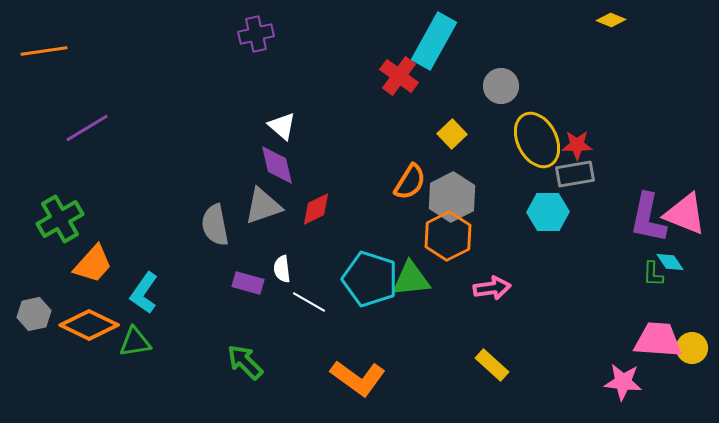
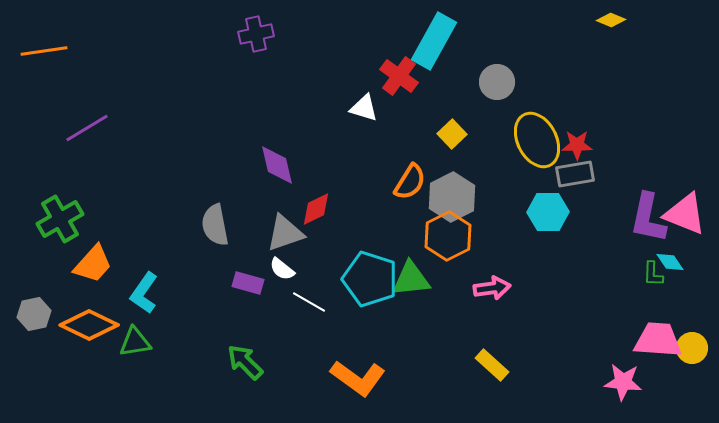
gray circle at (501, 86): moved 4 px left, 4 px up
white triangle at (282, 126): moved 82 px right, 18 px up; rotated 24 degrees counterclockwise
gray triangle at (263, 206): moved 22 px right, 27 px down
white semicircle at (282, 269): rotated 44 degrees counterclockwise
